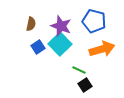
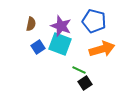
cyan square: rotated 25 degrees counterclockwise
black square: moved 2 px up
